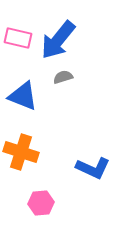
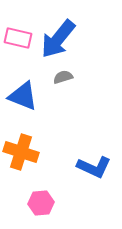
blue arrow: moved 1 px up
blue L-shape: moved 1 px right, 1 px up
